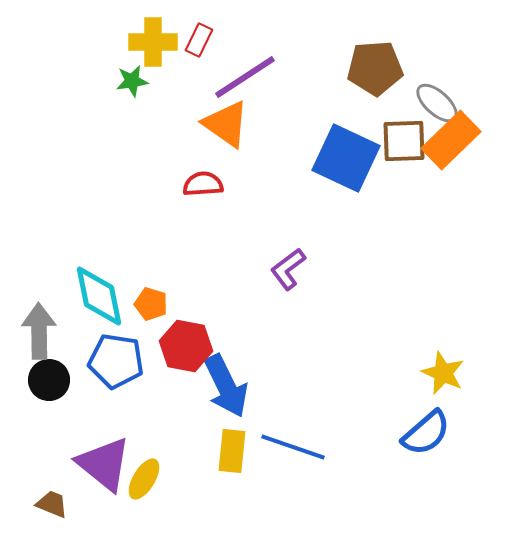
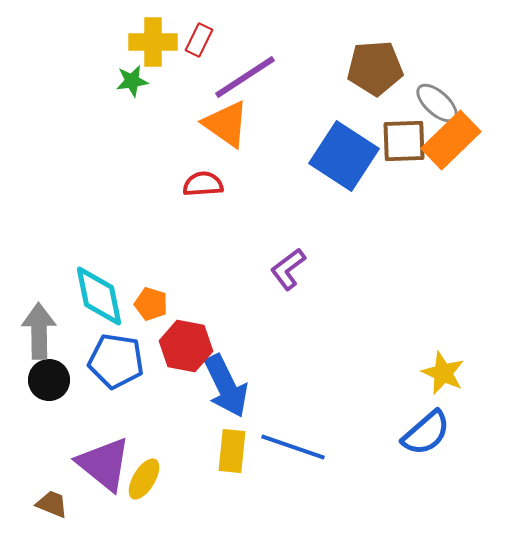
blue square: moved 2 px left, 2 px up; rotated 8 degrees clockwise
